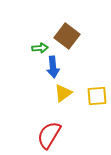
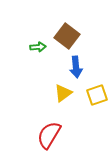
green arrow: moved 2 px left, 1 px up
blue arrow: moved 23 px right
yellow square: moved 1 px up; rotated 15 degrees counterclockwise
